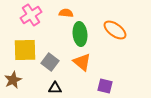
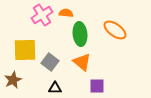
pink cross: moved 11 px right
purple square: moved 8 px left; rotated 14 degrees counterclockwise
